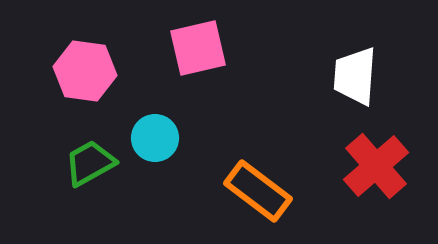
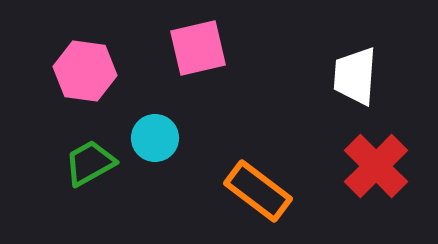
red cross: rotated 4 degrees counterclockwise
